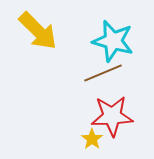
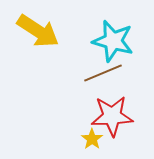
yellow arrow: rotated 12 degrees counterclockwise
